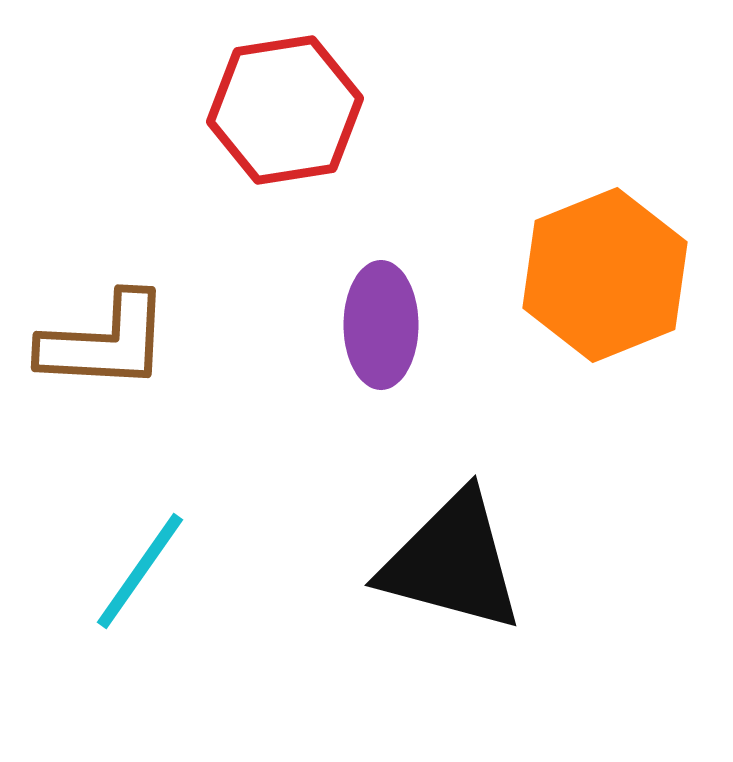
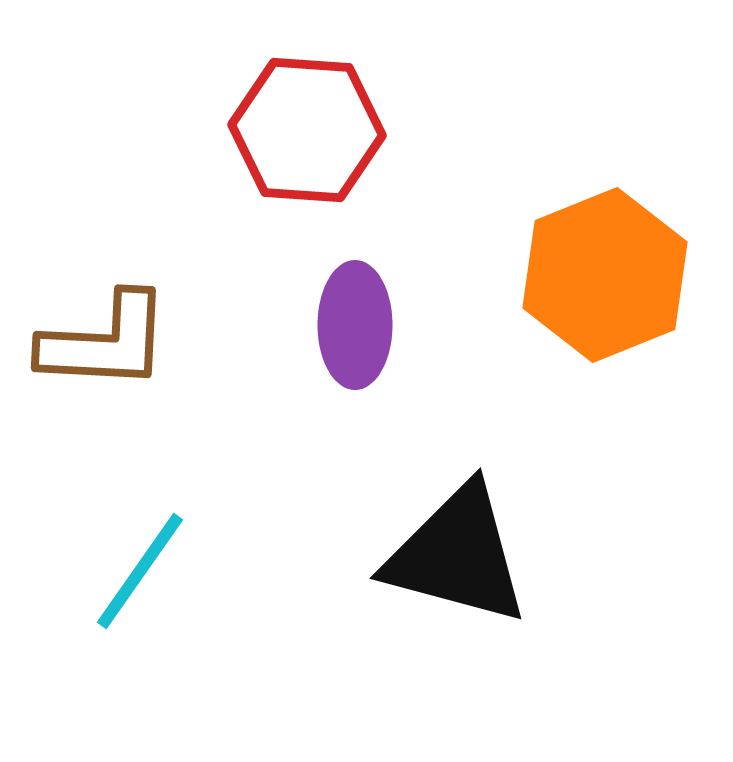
red hexagon: moved 22 px right, 20 px down; rotated 13 degrees clockwise
purple ellipse: moved 26 px left
black triangle: moved 5 px right, 7 px up
